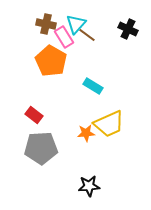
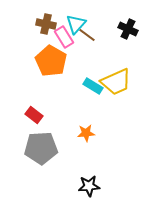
yellow trapezoid: moved 7 px right, 42 px up
